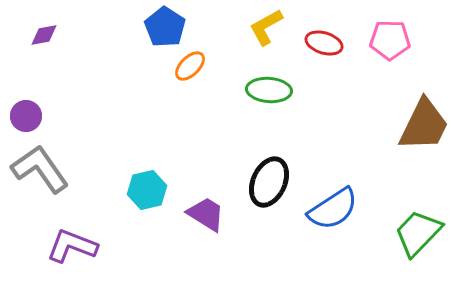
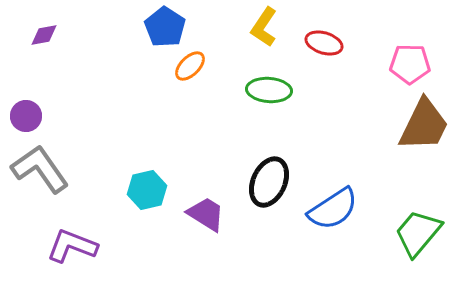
yellow L-shape: moved 2 px left; rotated 27 degrees counterclockwise
pink pentagon: moved 20 px right, 24 px down
green trapezoid: rotated 4 degrees counterclockwise
